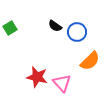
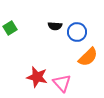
black semicircle: rotated 32 degrees counterclockwise
orange semicircle: moved 2 px left, 4 px up
